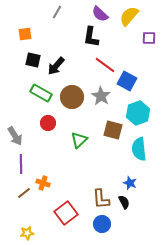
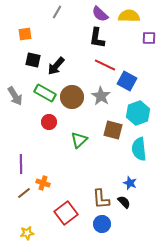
yellow semicircle: rotated 50 degrees clockwise
black L-shape: moved 6 px right, 1 px down
red line: rotated 10 degrees counterclockwise
green rectangle: moved 4 px right
red circle: moved 1 px right, 1 px up
gray arrow: moved 40 px up
black semicircle: rotated 16 degrees counterclockwise
